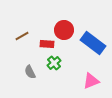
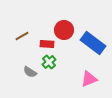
green cross: moved 5 px left, 1 px up
gray semicircle: rotated 32 degrees counterclockwise
pink triangle: moved 2 px left, 2 px up
